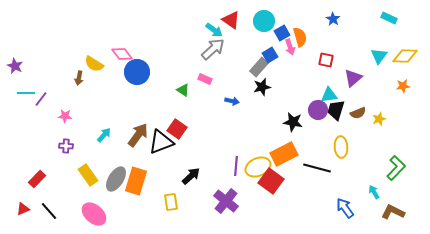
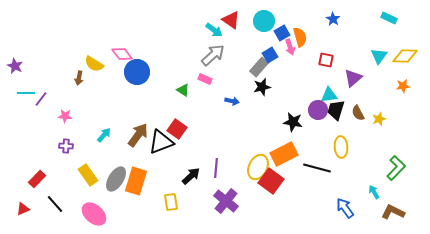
gray arrow at (213, 49): moved 6 px down
brown semicircle at (358, 113): rotated 84 degrees clockwise
purple line at (236, 166): moved 20 px left, 2 px down
yellow ellipse at (258, 167): rotated 40 degrees counterclockwise
black line at (49, 211): moved 6 px right, 7 px up
